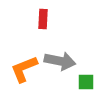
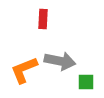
orange L-shape: moved 1 px down
